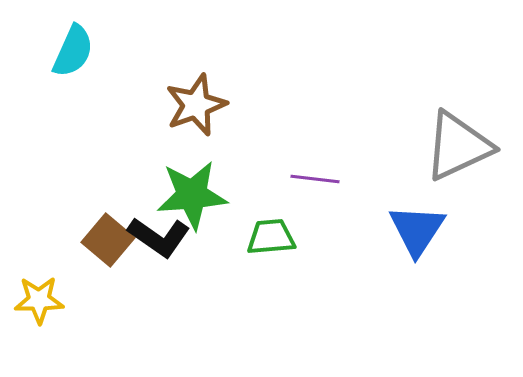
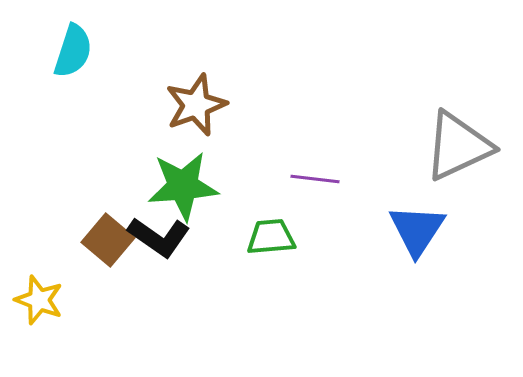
cyan semicircle: rotated 6 degrees counterclockwise
green star: moved 9 px left, 9 px up
yellow star: rotated 21 degrees clockwise
